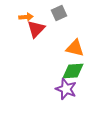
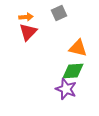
red triangle: moved 8 px left, 3 px down
orange triangle: moved 3 px right
